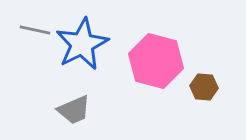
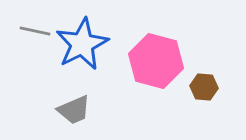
gray line: moved 1 px down
